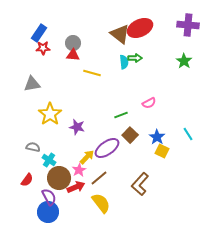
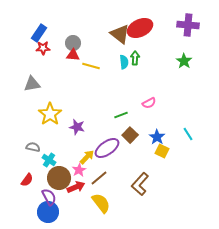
green arrow: rotated 88 degrees counterclockwise
yellow line: moved 1 px left, 7 px up
